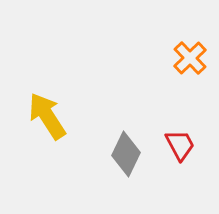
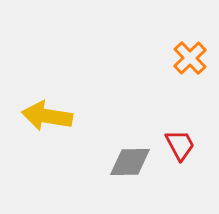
yellow arrow: rotated 48 degrees counterclockwise
gray diamond: moved 4 px right, 8 px down; rotated 63 degrees clockwise
